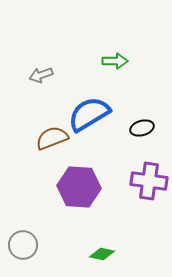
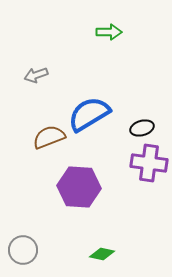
green arrow: moved 6 px left, 29 px up
gray arrow: moved 5 px left
brown semicircle: moved 3 px left, 1 px up
purple cross: moved 18 px up
gray circle: moved 5 px down
